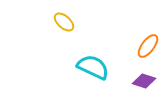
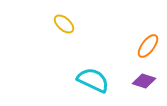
yellow ellipse: moved 2 px down
cyan semicircle: moved 13 px down
